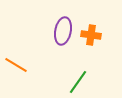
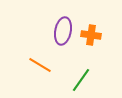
orange line: moved 24 px right
green line: moved 3 px right, 2 px up
